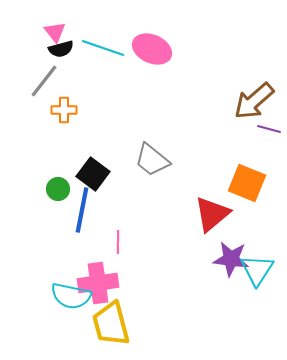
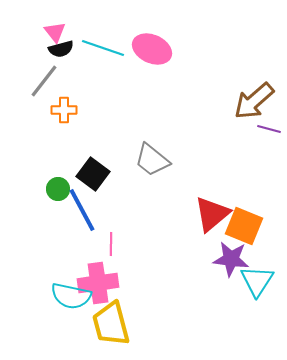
orange square: moved 3 px left, 43 px down
blue line: rotated 39 degrees counterclockwise
pink line: moved 7 px left, 2 px down
cyan triangle: moved 11 px down
